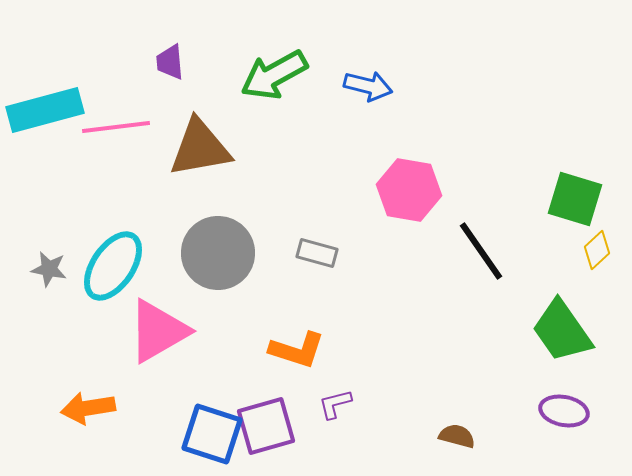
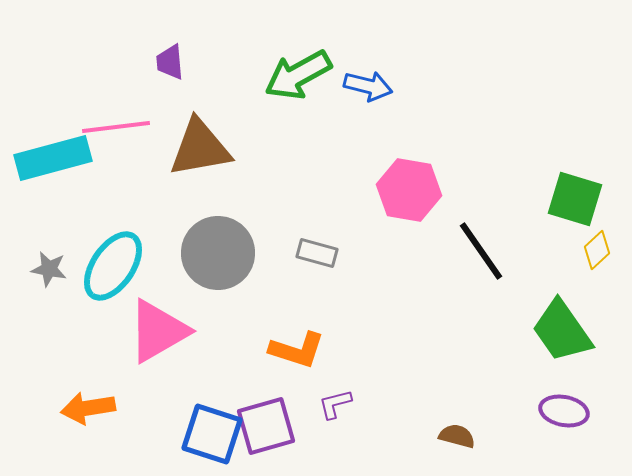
green arrow: moved 24 px right
cyan rectangle: moved 8 px right, 48 px down
